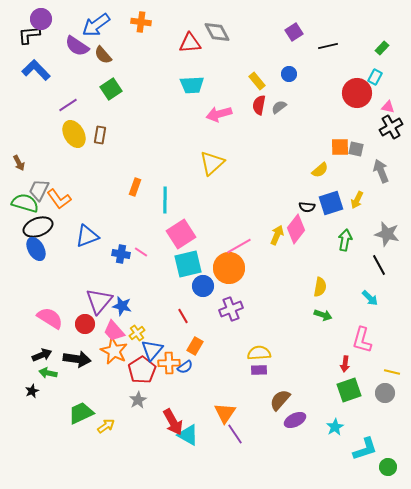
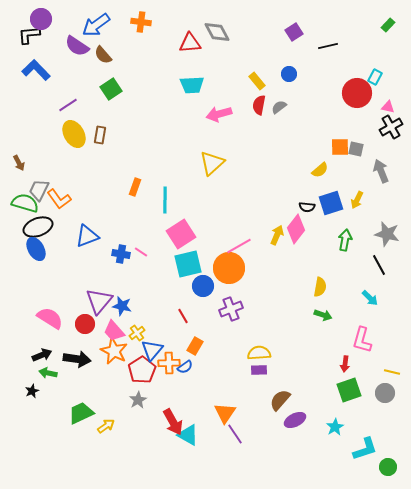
green rectangle at (382, 48): moved 6 px right, 23 px up
